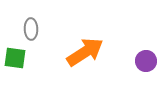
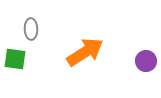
green square: moved 1 px down
